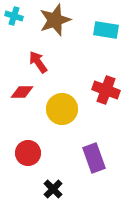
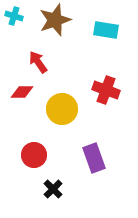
red circle: moved 6 px right, 2 px down
